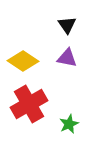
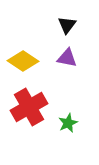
black triangle: rotated 12 degrees clockwise
red cross: moved 3 px down
green star: moved 1 px left, 1 px up
